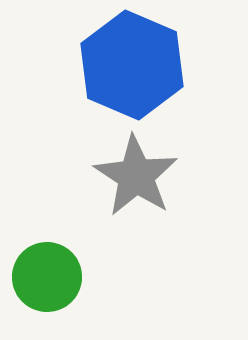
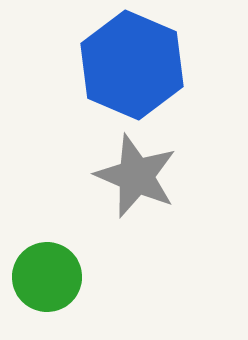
gray star: rotated 10 degrees counterclockwise
